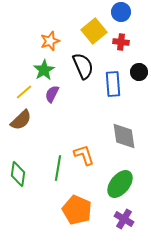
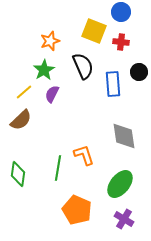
yellow square: rotated 30 degrees counterclockwise
